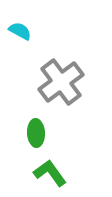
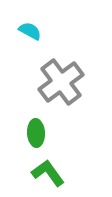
cyan semicircle: moved 10 px right
green L-shape: moved 2 px left
